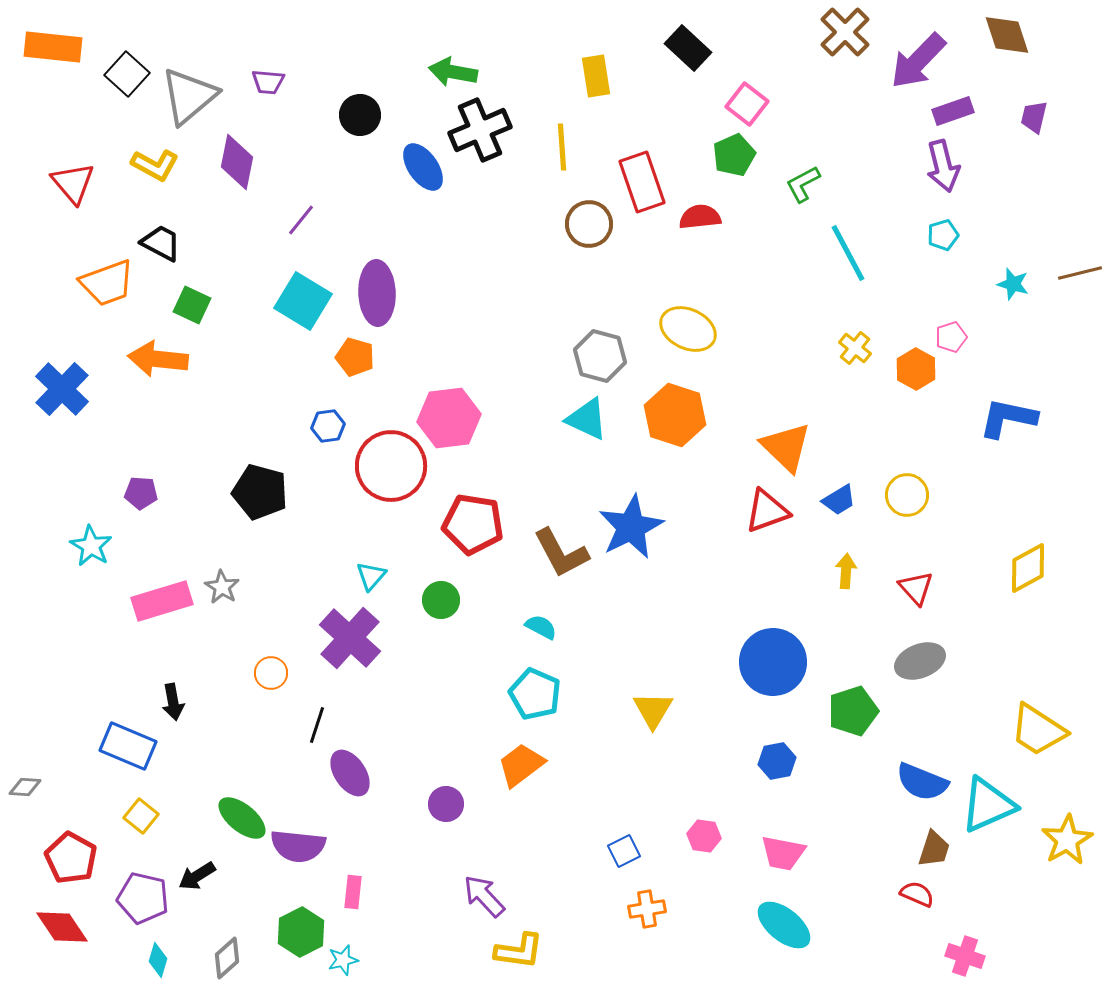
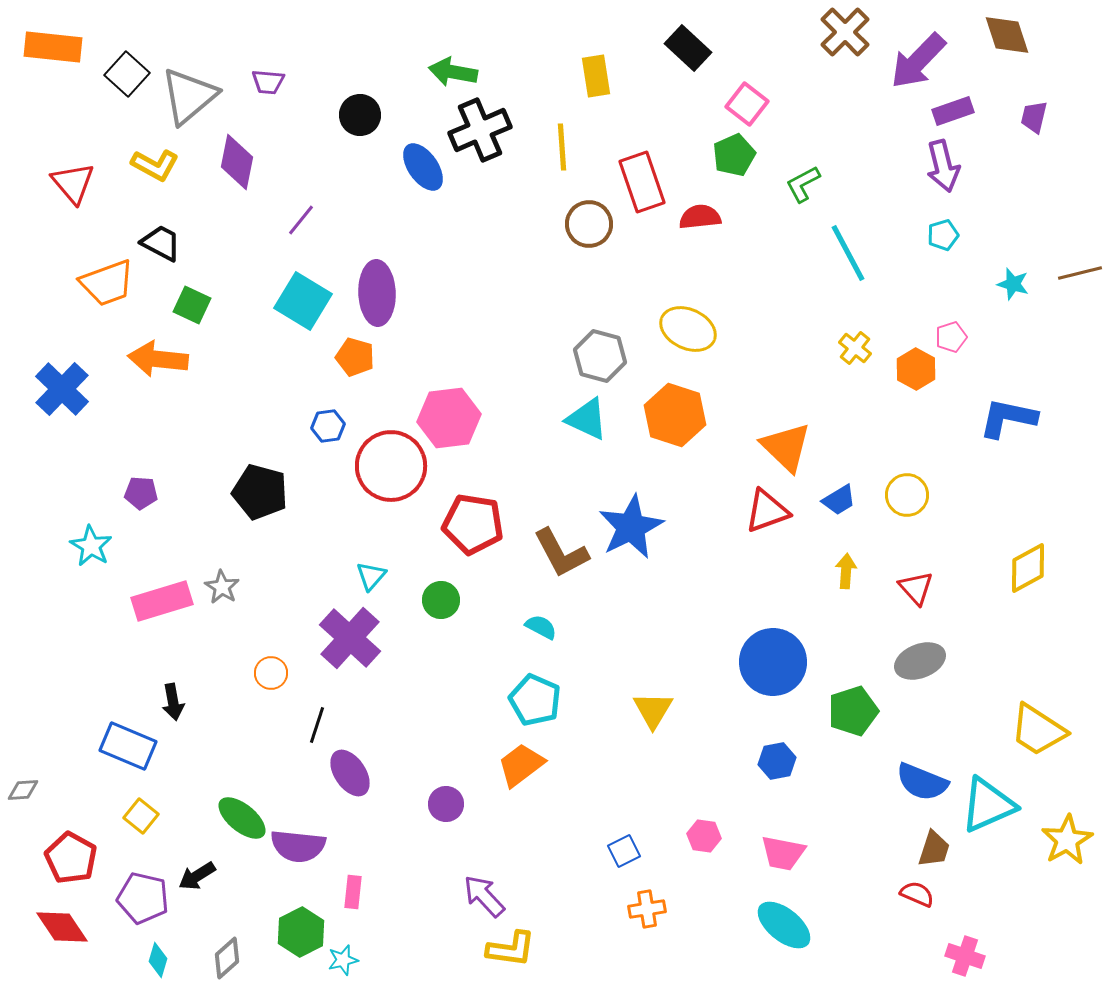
cyan pentagon at (535, 694): moved 6 px down
gray diamond at (25, 787): moved 2 px left, 3 px down; rotated 8 degrees counterclockwise
yellow L-shape at (519, 951): moved 8 px left, 2 px up
